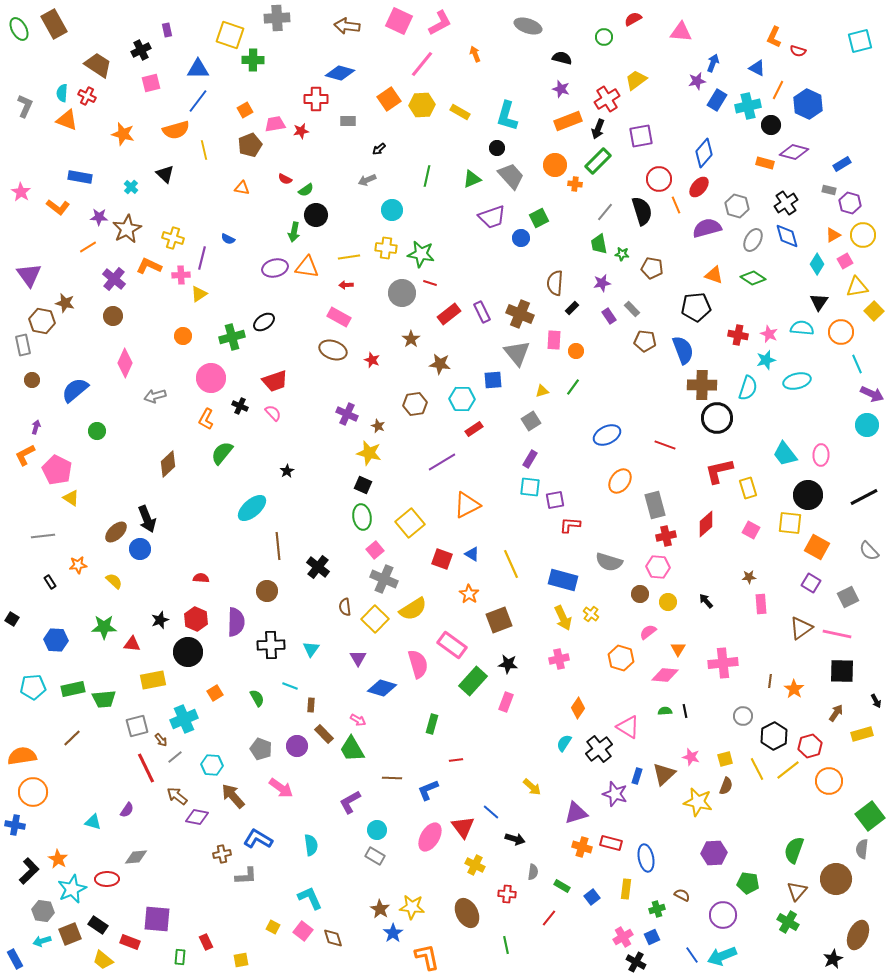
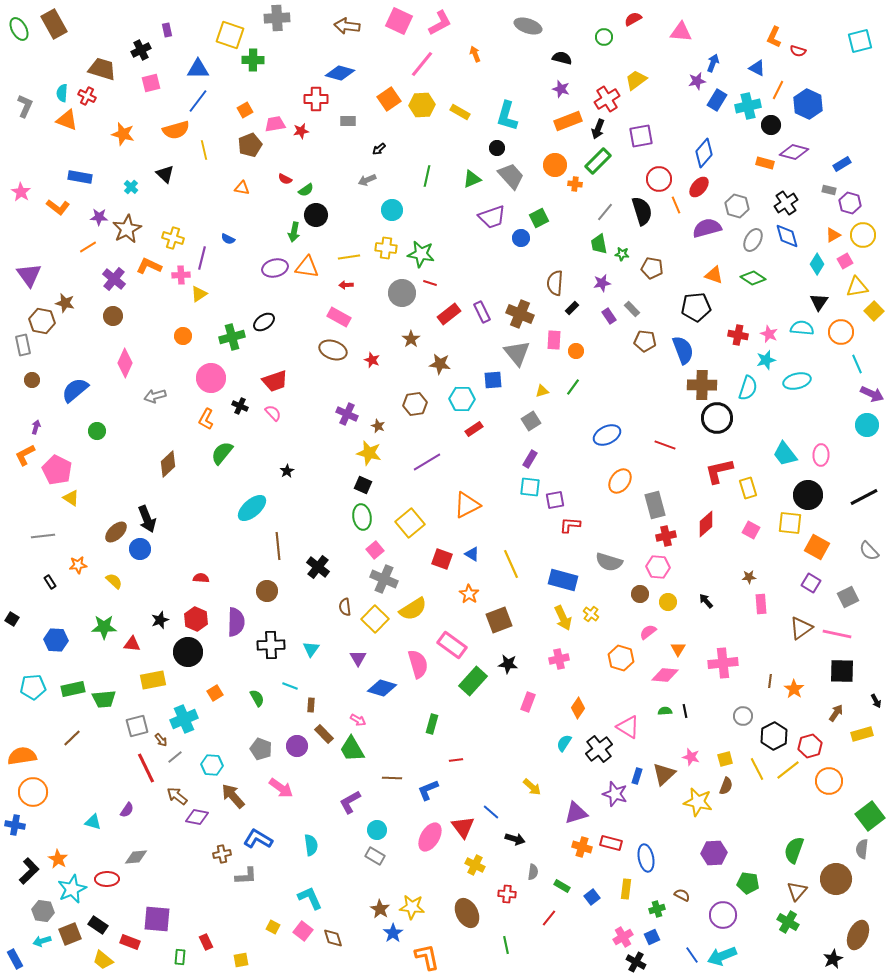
brown trapezoid at (98, 65): moved 4 px right, 4 px down; rotated 16 degrees counterclockwise
purple line at (442, 462): moved 15 px left
pink rectangle at (506, 702): moved 22 px right
